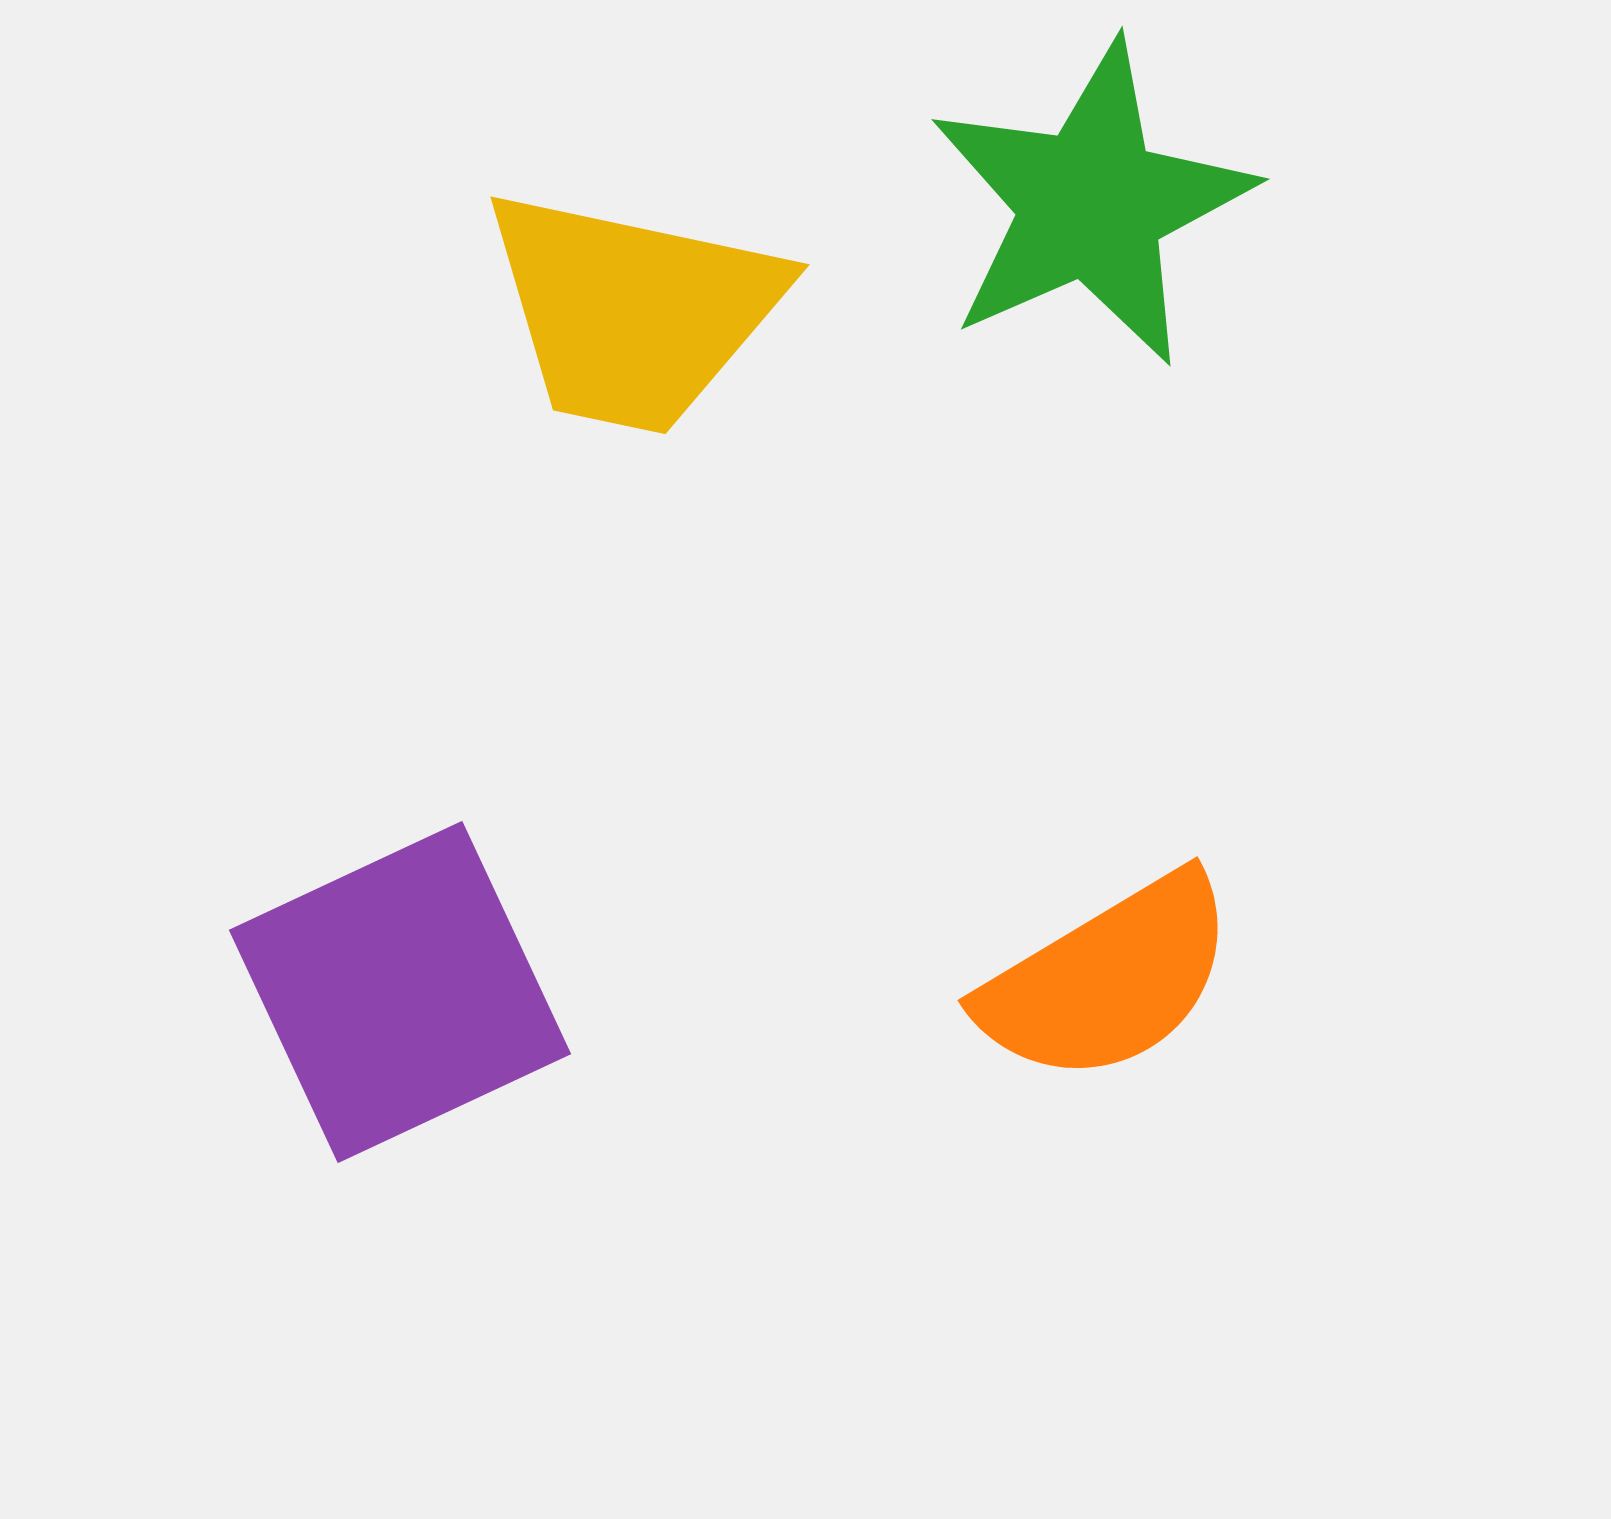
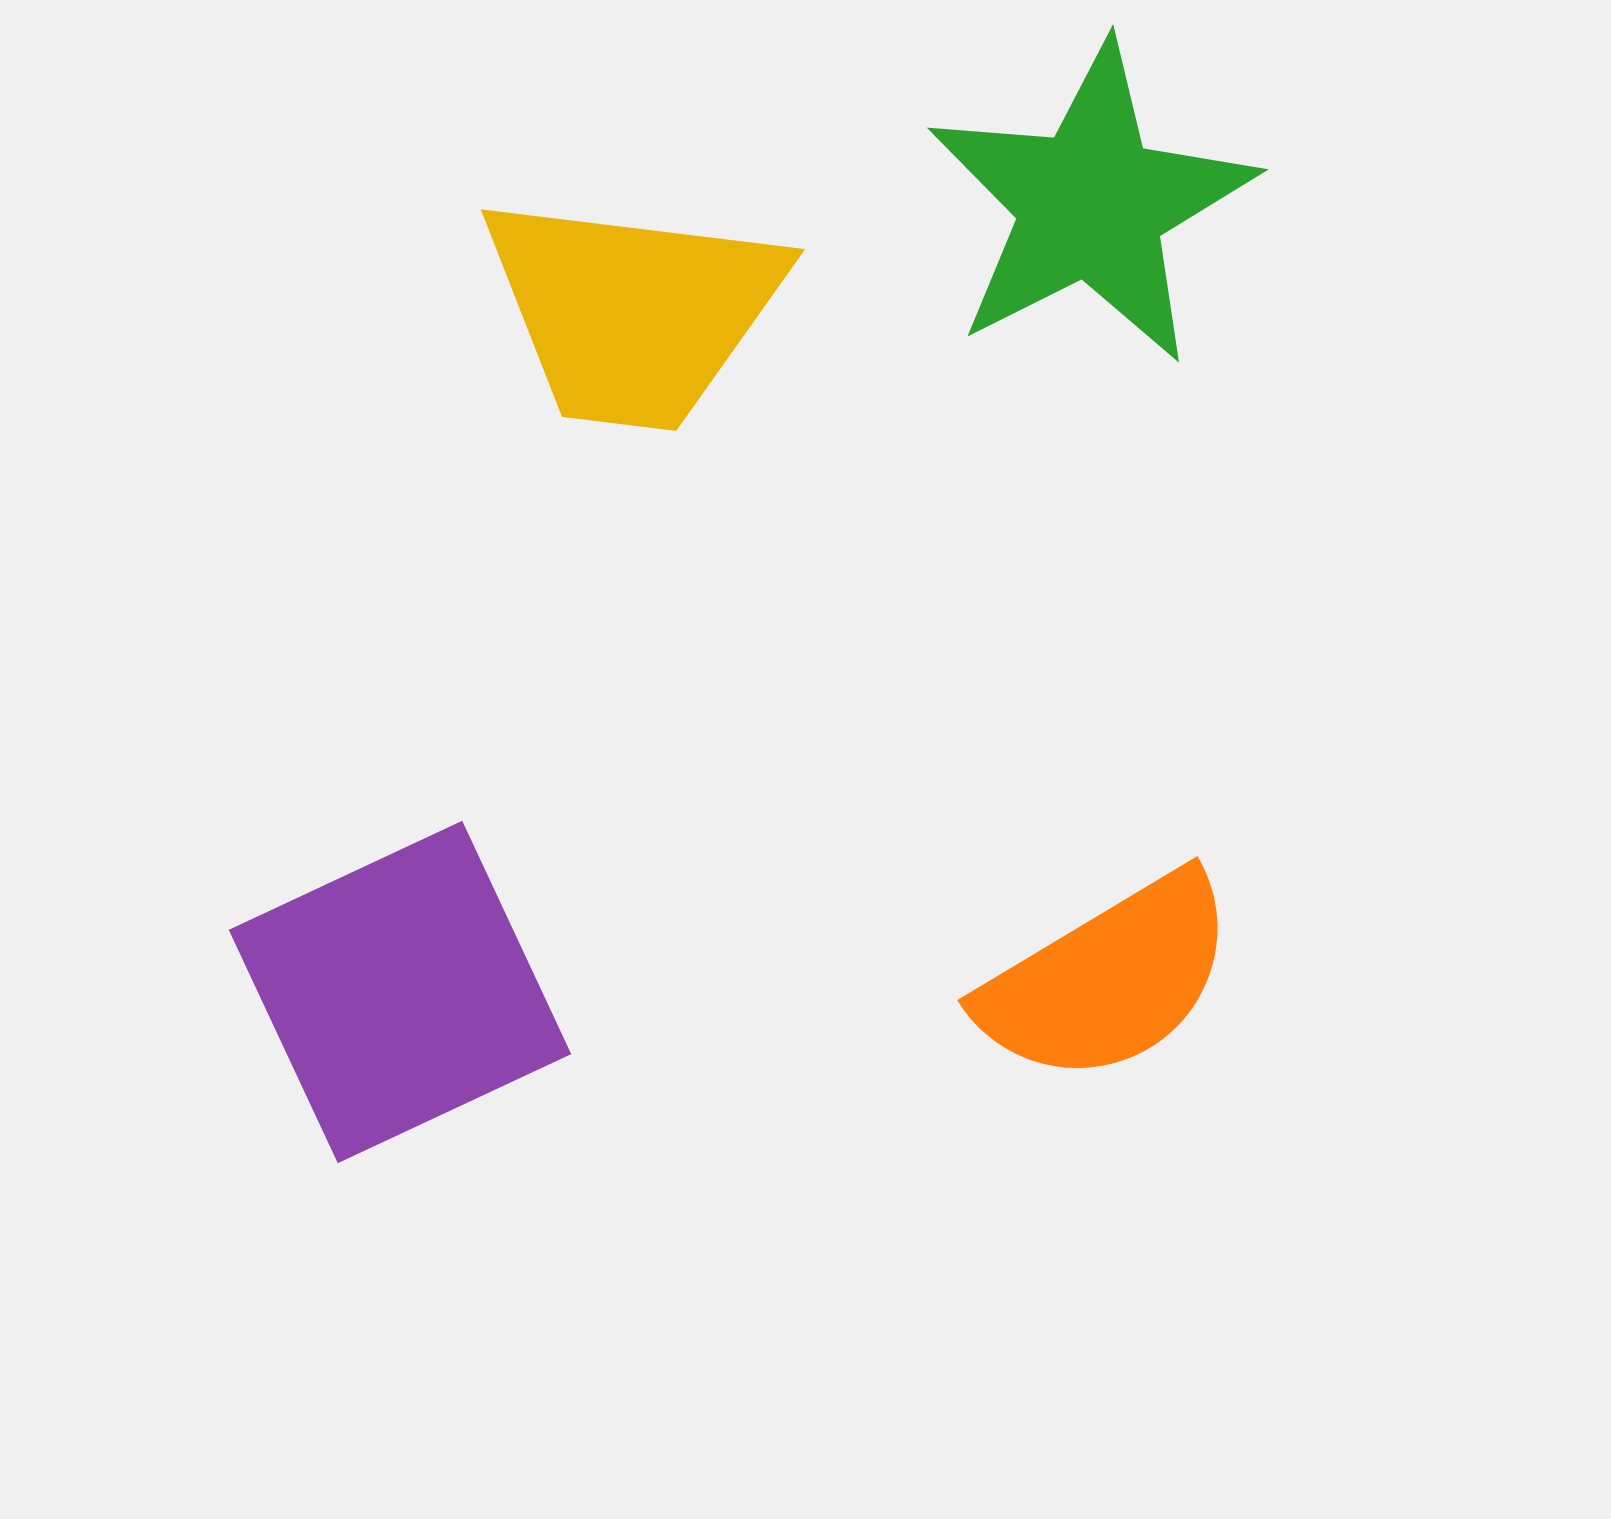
green star: rotated 3 degrees counterclockwise
yellow trapezoid: rotated 5 degrees counterclockwise
